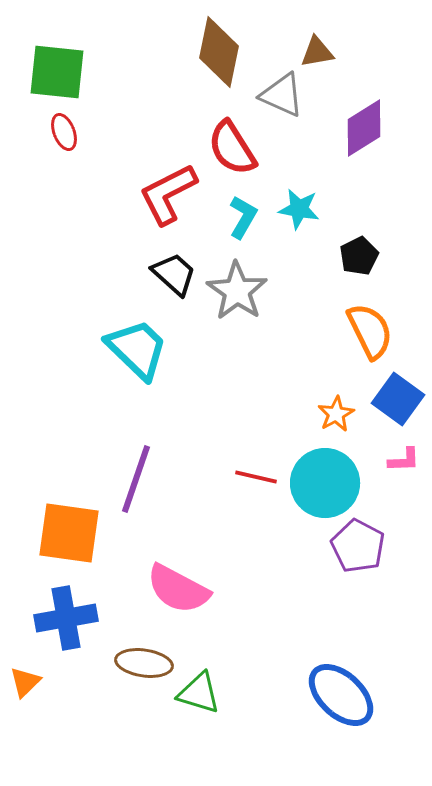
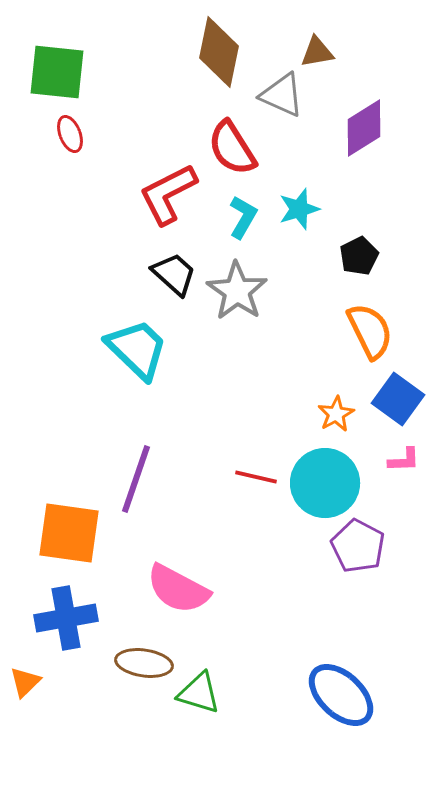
red ellipse: moved 6 px right, 2 px down
cyan star: rotated 27 degrees counterclockwise
